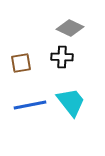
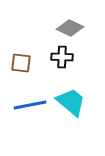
brown square: rotated 15 degrees clockwise
cyan trapezoid: rotated 12 degrees counterclockwise
